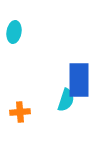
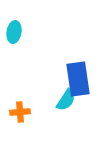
blue rectangle: moved 1 px left, 1 px up; rotated 8 degrees counterclockwise
cyan semicircle: rotated 15 degrees clockwise
